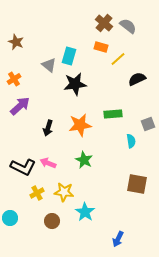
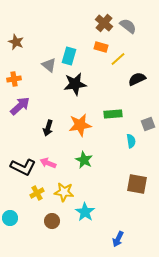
orange cross: rotated 24 degrees clockwise
